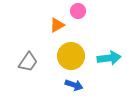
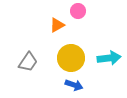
yellow circle: moved 2 px down
